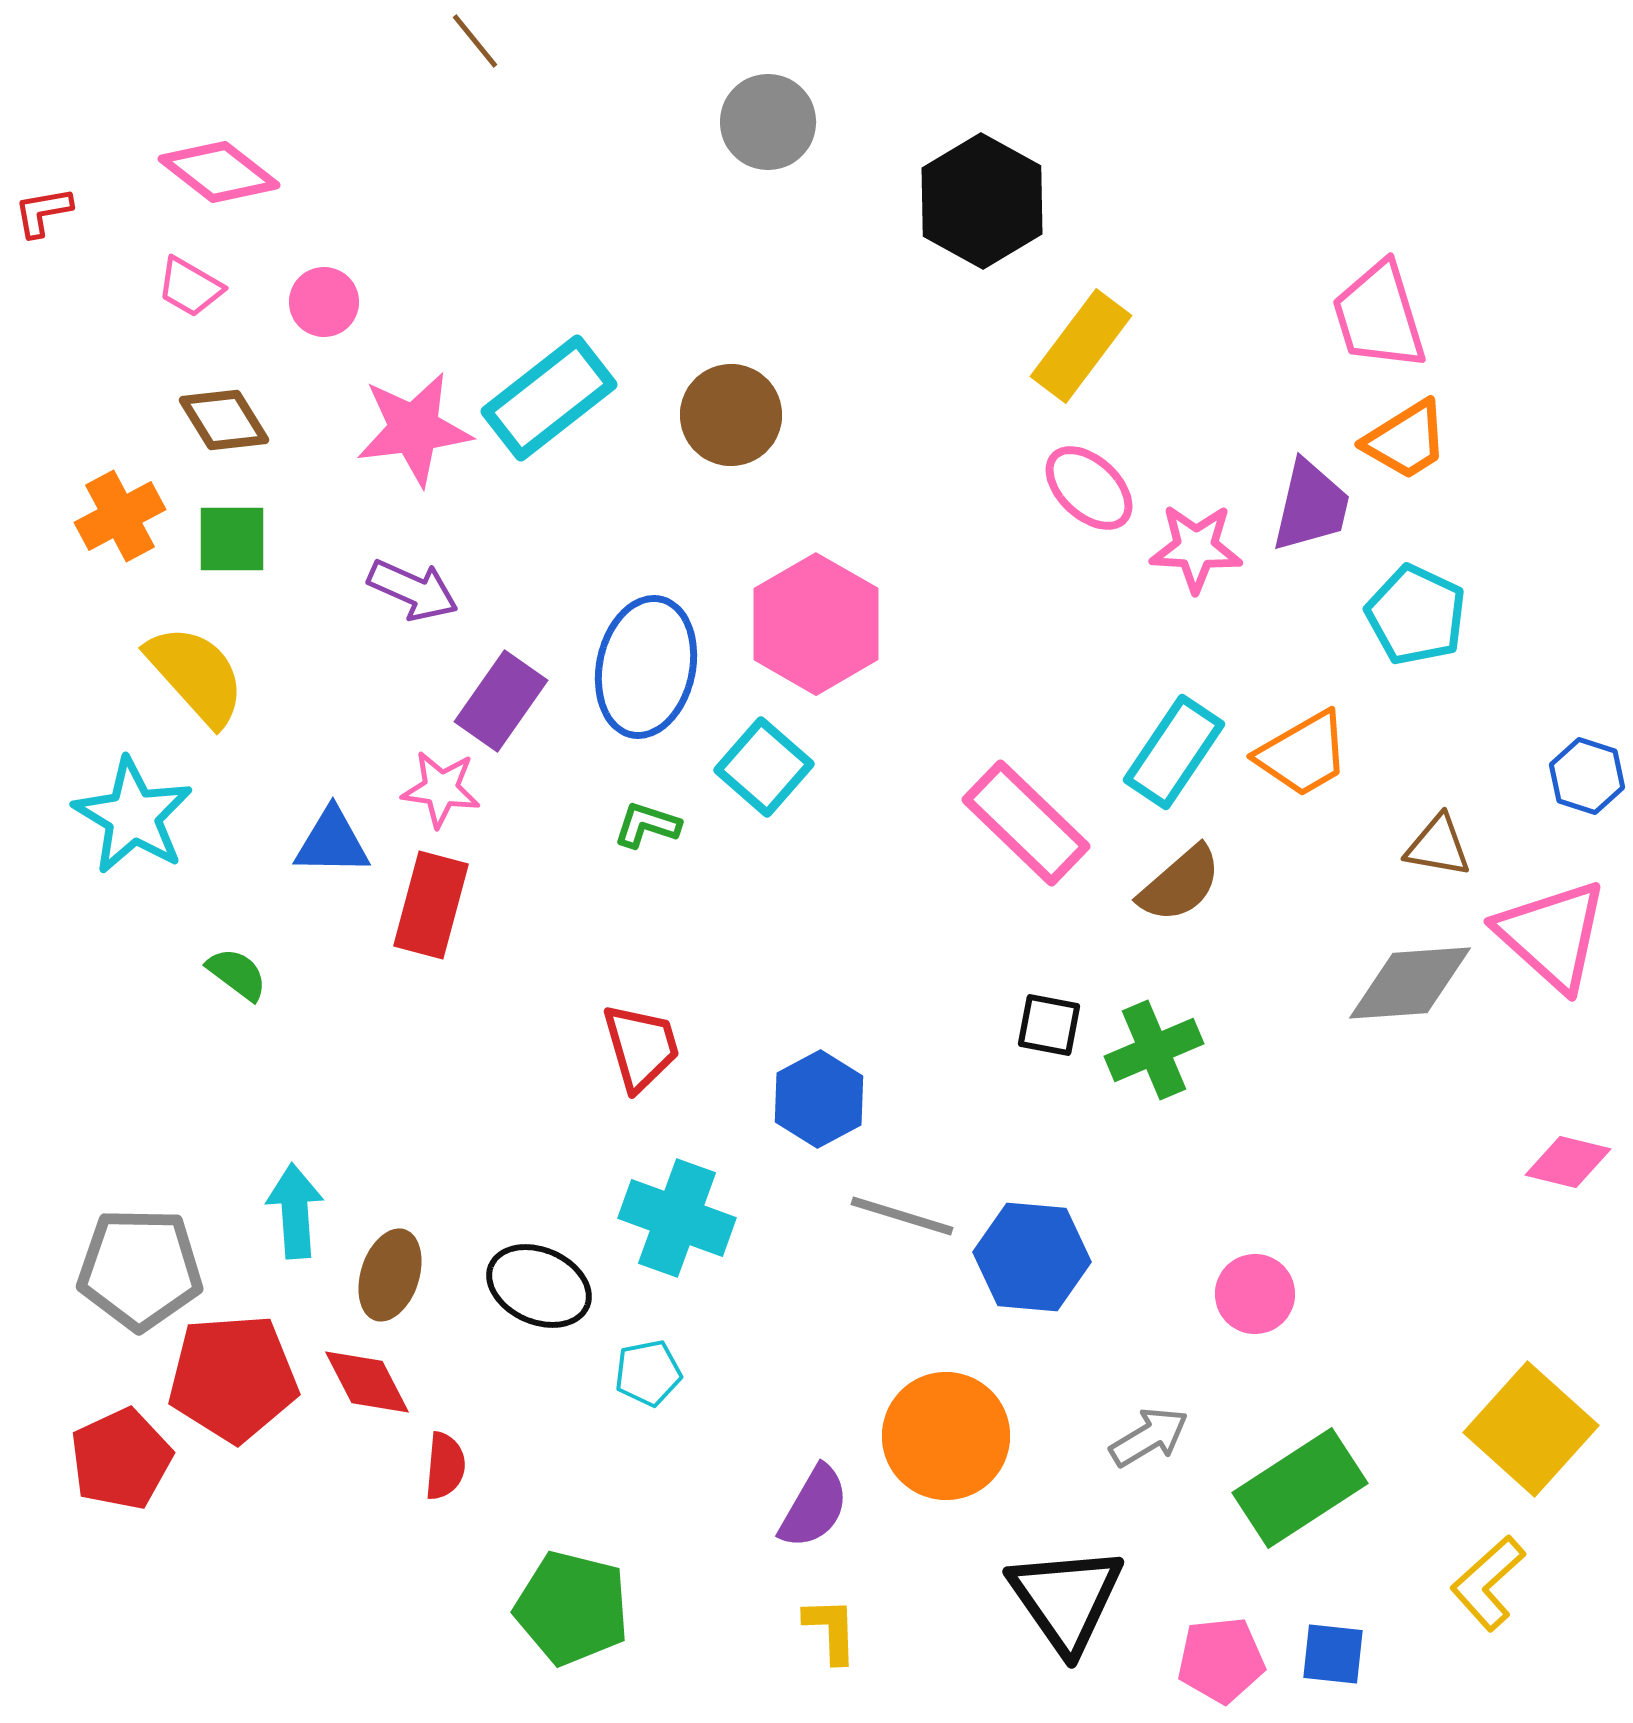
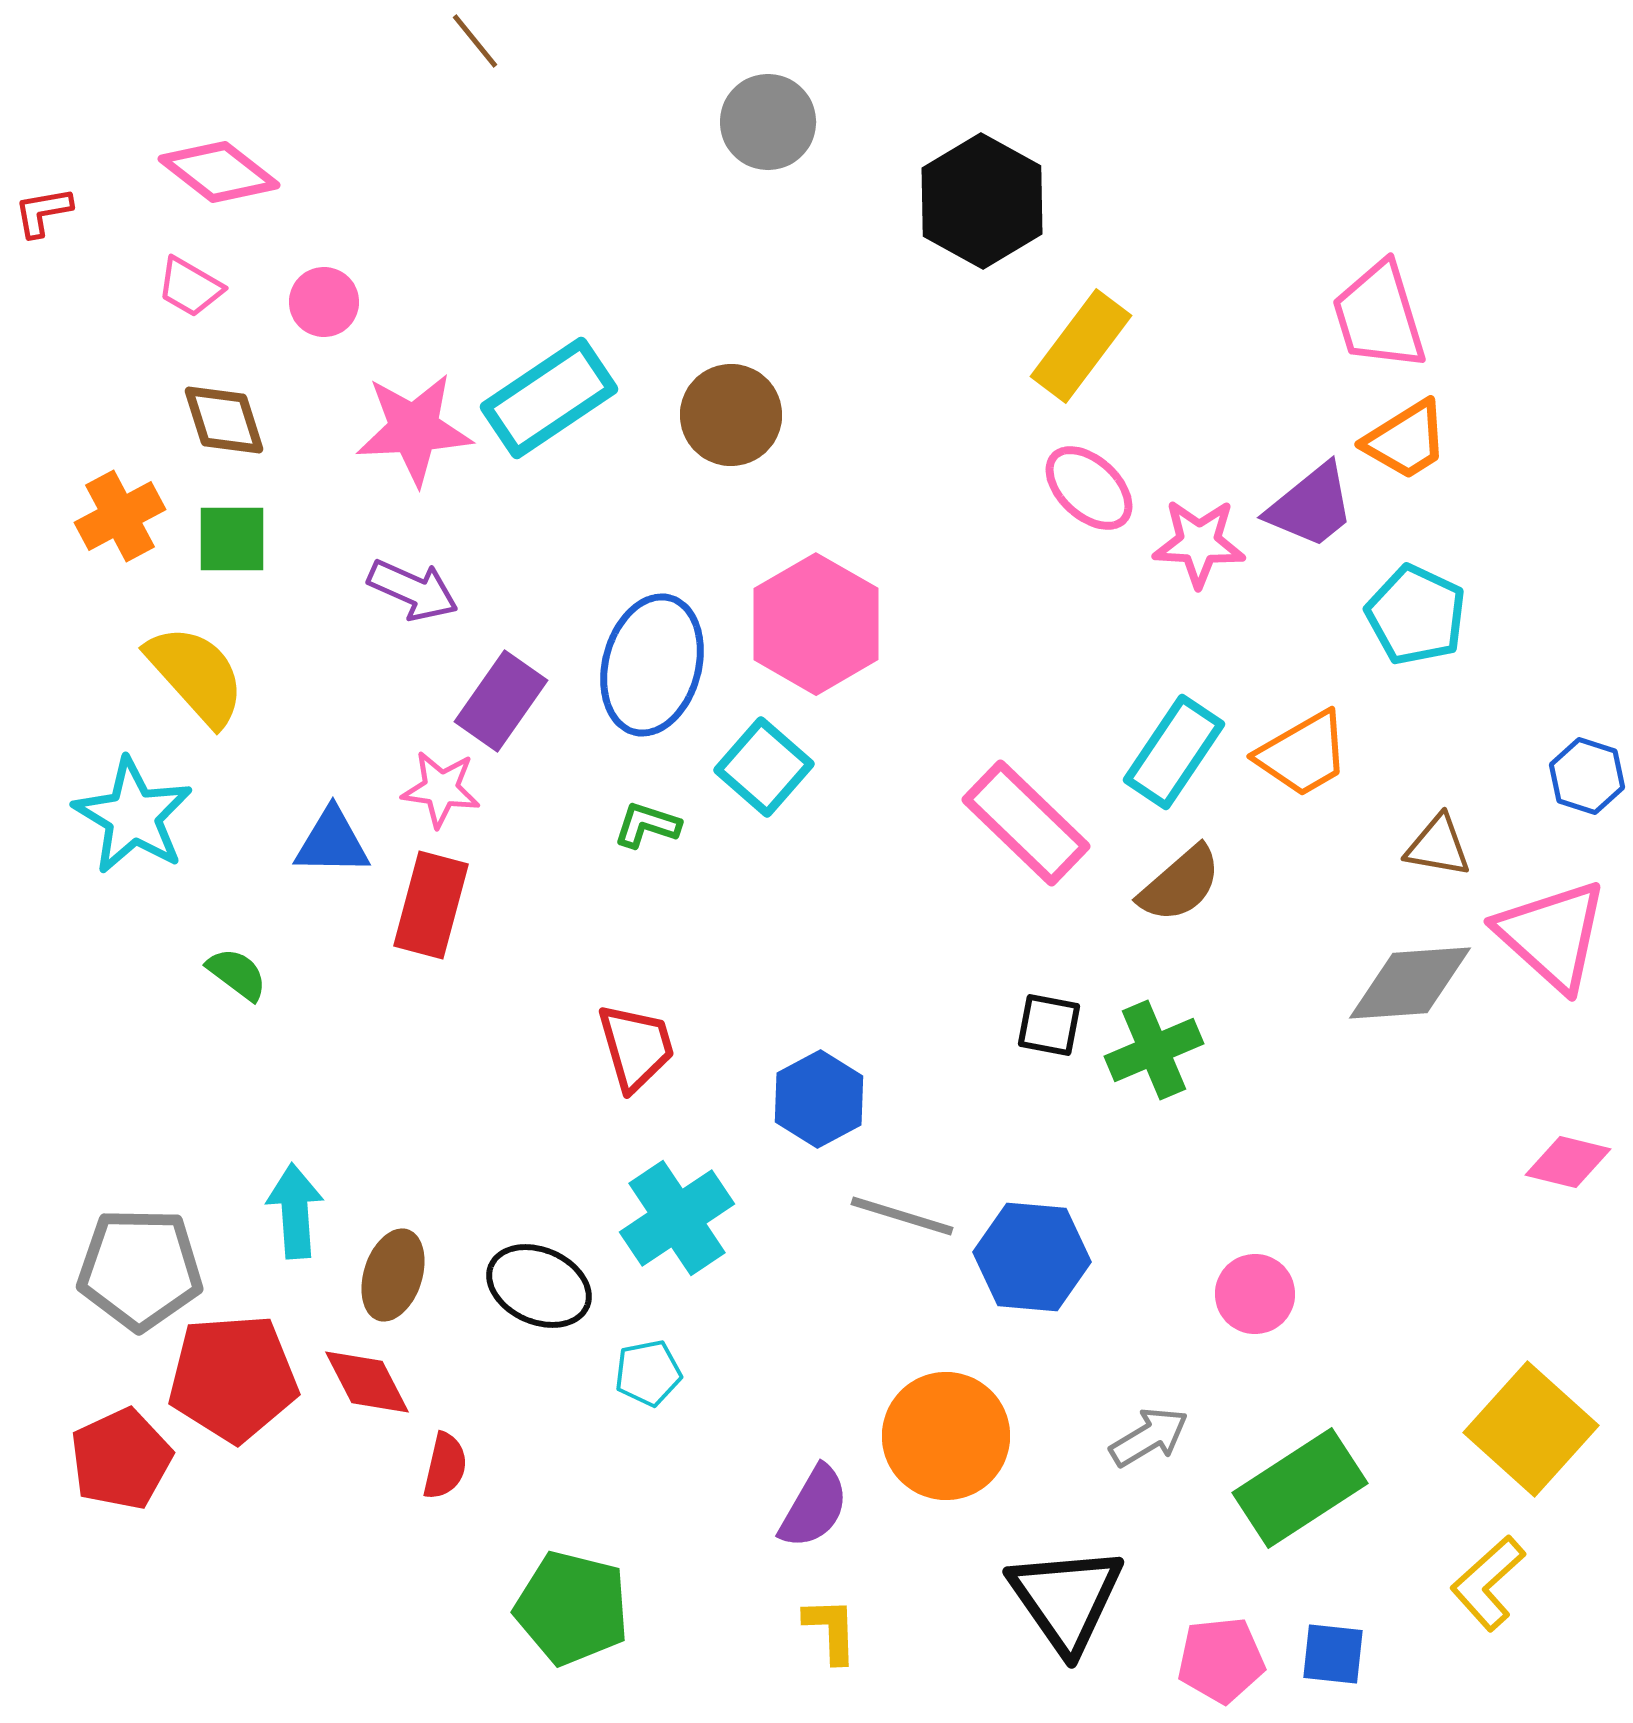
cyan rectangle at (549, 398): rotated 4 degrees clockwise
brown diamond at (224, 420): rotated 14 degrees clockwise
pink star at (414, 429): rotated 4 degrees clockwise
purple trapezoid at (1311, 506): rotated 38 degrees clockwise
pink star at (1196, 548): moved 3 px right, 5 px up
blue ellipse at (646, 667): moved 6 px right, 2 px up; rotated 3 degrees clockwise
red trapezoid at (641, 1047): moved 5 px left
cyan cross at (677, 1218): rotated 36 degrees clockwise
brown ellipse at (390, 1275): moved 3 px right
red semicircle at (445, 1466): rotated 8 degrees clockwise
